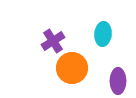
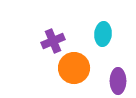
purple cross: rotated 10 degrees clockwise
orange circle: moved 2 px right
